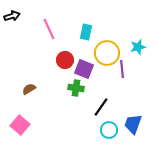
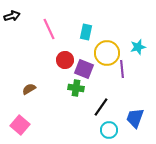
blue trapezoid: moved 2 px right, 6 px up
